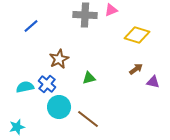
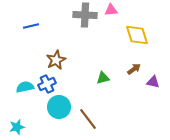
pink triangle: rotated 16 degrees clockwise
blue line: rotated 28 degrees clockwise
yellow diamond: rotated 55 degrees clockwise
brown star: moved 3 px left, 1 px down
brown arrow: moved 2 px left
green triangle: moved 14 px right
blue cross: rotated 24 degrees clockwise
brown line: rotated 15 degrees clockwise
